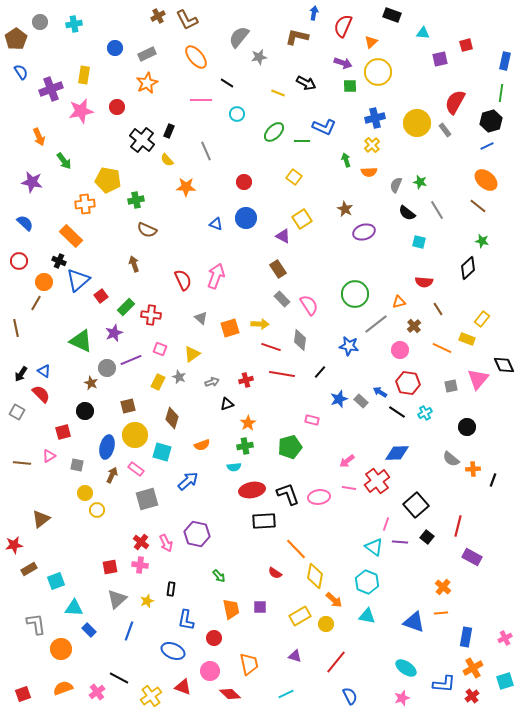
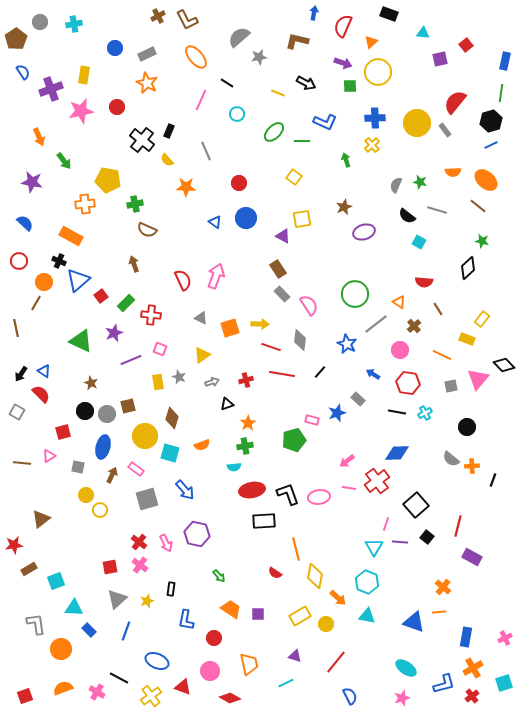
black rectangle at (392, 15): moved 3 px left, 1 px up
gray semicircle at (239, 37): rotated 10 degrees clockwise
brown L-shape at (297, 37): moved 4 px down
red square at (466, 45): rotated 24 degrees counterclockwise
blue semicircle at (21, 72): moved 2 px right
orange star at (147, 83): rotated 20 degrees counterclockwise
pink line at (201, 100): rotated 65 degrees counterclockwise
red semicircle at (455, 102): rotated 10 degrees clockwise
blue cross at (375, 118): rotated 12 degrees clockwise
blue L-shape at (324, 127): moved 1 px right, 5 px up
blue line at (487, 146): moved 4 px right, 1 px up
orange semicircle at (369, 172): moved 84 px right
red circle at (244, 182): moved 5 px left, 1 px down
green cross at (136, 200): moved 1 px left, 4 px down
brown star at (345, 209): moved 1 px left, 2 px up; rotated 21 degrees clockwise
gray line at (437, 210): rotated 42 degrees counterclockwise
black semicircle at (407, 213): moved 3 px down
yellow square at (302, 219): rotated 24 degrees clockwise
blue triangle at (216, 224): moved 1 px left, 2 px up; rotated 16 degrees clockwise
orange rectangle at (71, 236): rotated 15 degrees counterclockwise
cyan square at (419, 242): rotated 16 degrees clockwise
gray rectangle at (282, 299): moved 5 px up
orange triangle at (399, 302): rotated 48 degrees clockwise
green rectangle at (126, 307): moved 4 px up
gray triangle at (201, 318): rotated 16 degrees counterclockwise
blue star at (349, 346): moved 2 px left, 2 px up; rotated 18 degrees clockwise
orange line at (442, 348): moved 7 px down
yellow triangle at (192, 354): moved 10 px right, 1 px down
black diamond at (504, 365): rotated 20 degrees counterclockwise
gray circle at (107, 368): moved 46 px down
yellow rectangle at (158, 382): rotated 35 degrees counterclockwise
blue arrow at (380, 392): moved 7 px left, 18 px up
blue star at (339, 399): moved 2 px left, 14 px down
gray rectangle at (361, 401): moved 3 px left, 2 px up
black line at (397, 412): rotated 24 degrees counterclockwise
yellow circle at (135, 435): moved 10 px right, 1 px down
blue ellipse at (107, 447): moved 4 px left
green pentagon at (290, 447): moved 4 px right, 7 px up
cyan square at (162, 452): moved 8 px right, 1 px down
gray square at (77, 465): moved 1 px right, 2 px down
orange cross at (473, 469): moved 1 px left, 3 px up
blue arrow at (188, 481): moved 3 px left, 9 px down; rotated 90 degrees clockwise
yellow circle at (85, 493): moved 1 px right, 2 px down
yellow circle at (97, 510): moved 3 px right
red cross at (141, 542): moved 2 px left
cyan triangle at (374, 547): rotated 24 degrees clockwise
orange line at (296, 549): rotated 30 degrees clockwise
pink cross at (140, 565): rotated 28 degrees clockwise
orange arrow at (334, 600): moved 4 px right, 2 px up
purple square at (260, 607): moved 2 px left, 7 px down
orange trapezoid at (231, 609): rotated 45 degrees counterclockwise
orange line at (441, 613): moved 2 px left, 1 px up
blue line at (129, 631): moved 3 px left
blue ellipse at (173, 651): moved 16 px left, 10 px down
cyan square at (505, 681): moved 1 px left, 2 px down
blue L-shape at (444, 684): rotated 20 degrees counterclockwise
pink cross at (97, 692): rotated 21 degrees counterclockwise
red square at (23, 694): moved 2 px right, 2 px down
red diamond at (230, 694): moved 4 px down; rotated 15 degrees counterclockwise
cyan line at (286, 694): moved 11 px up
